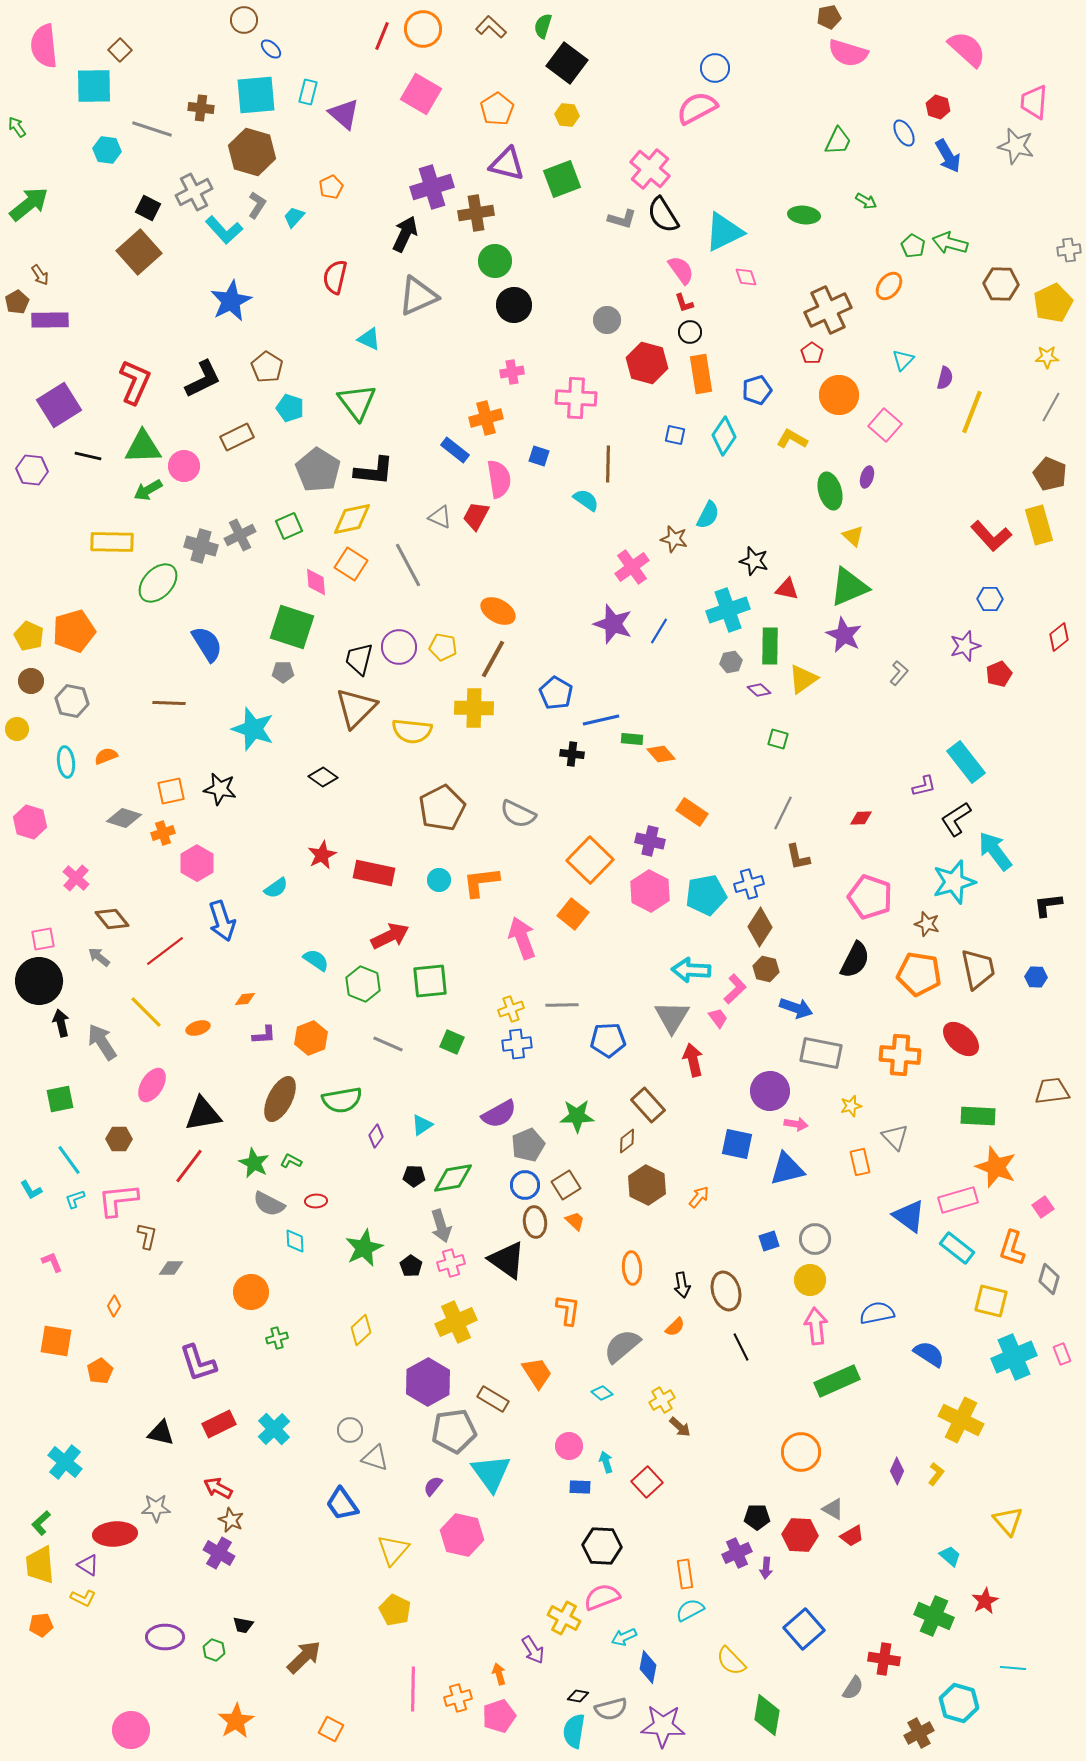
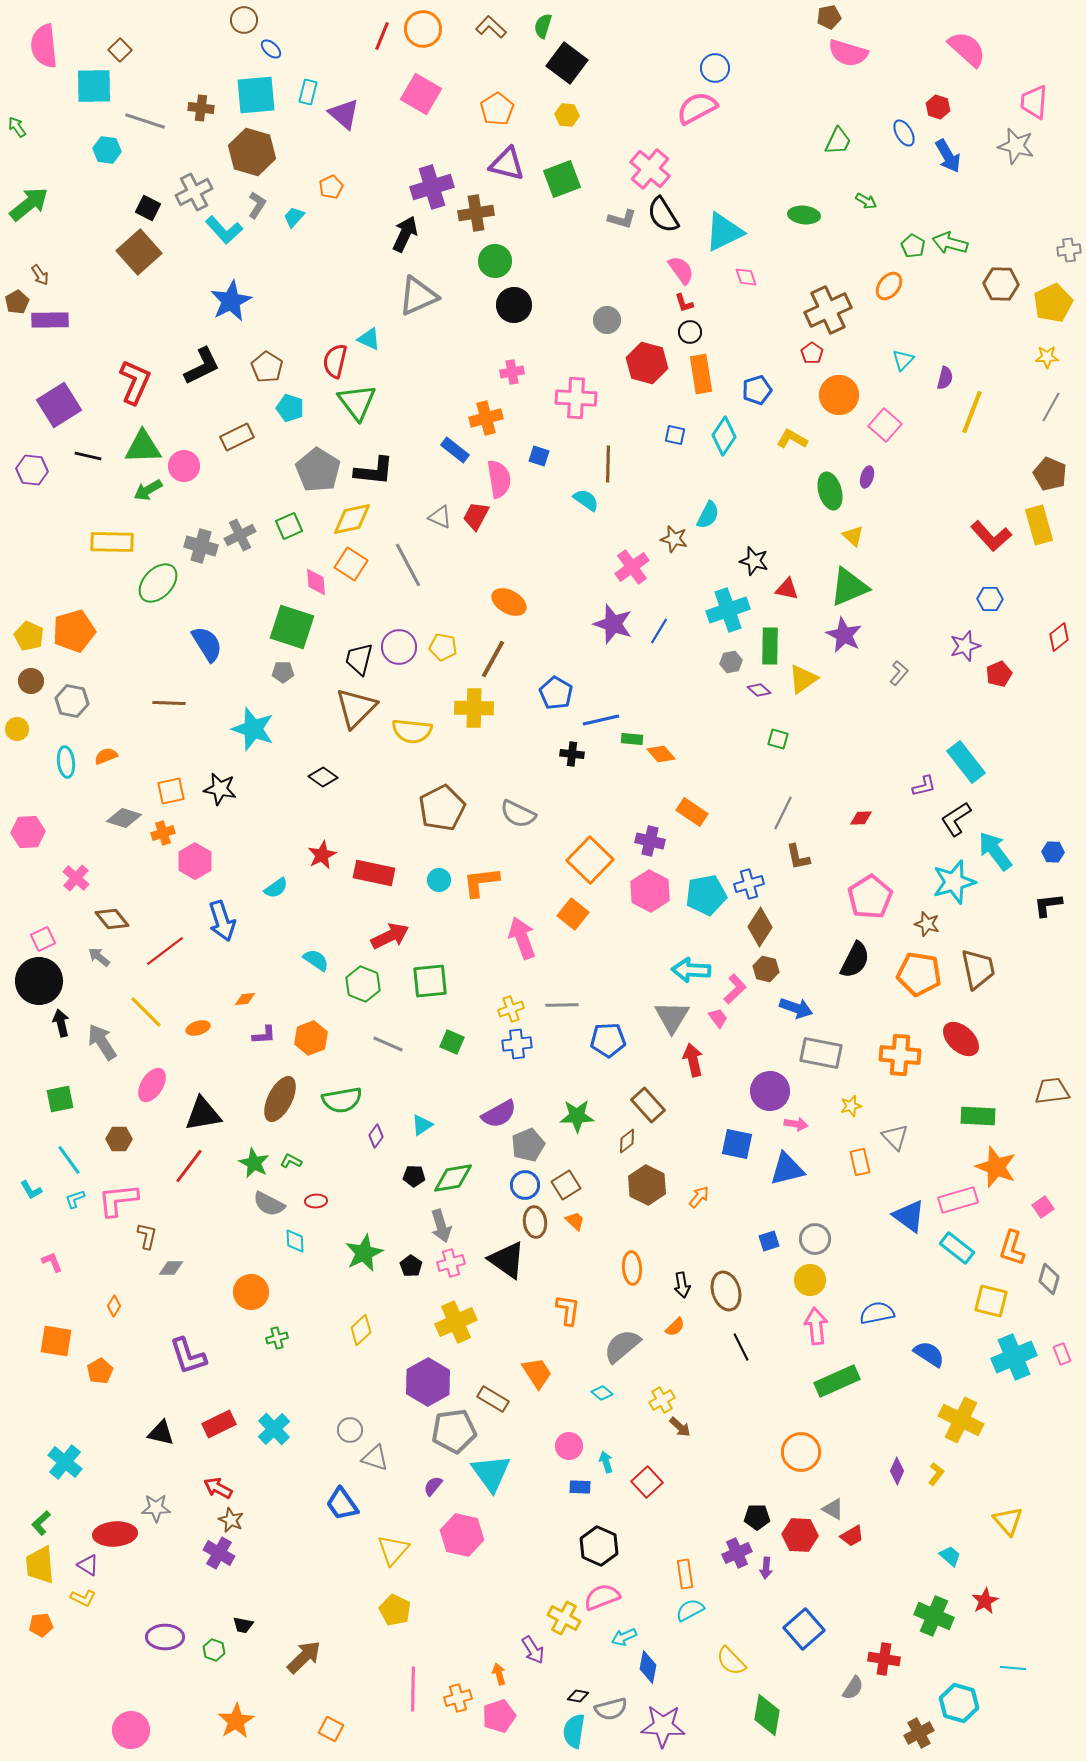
gray line at (152, 129): moved 7 px left, 8 px up
red semicircle at (335, 277): moved 84 px down
black L-shape at (203, 379): moved 1 px left, 13 px up
orange ellipse at (498, 611): moved 11 px right, 9 px up
pink hexagon at (30, 822): moved 2 px left, 10 px down; rotated 20 degrees counterclockwise
pink hexagon at (197, 863): moved 2 px left, 2 px up
pink pentagon at (870, 897): rotated 21 degrees clockwise
pink square at (43, 939): rotated 15 degrees counterclockwise
blue hexagon at (1036, 977): moved 17 px right, 125 px up
green star at (364, 1248): moved 5 px down
purple L-shape at (198, 1363): moved 10 px left, 7 px up
black hexagon at (602, 1546): moved 3 px left; rotated 21 degrees clockwise
